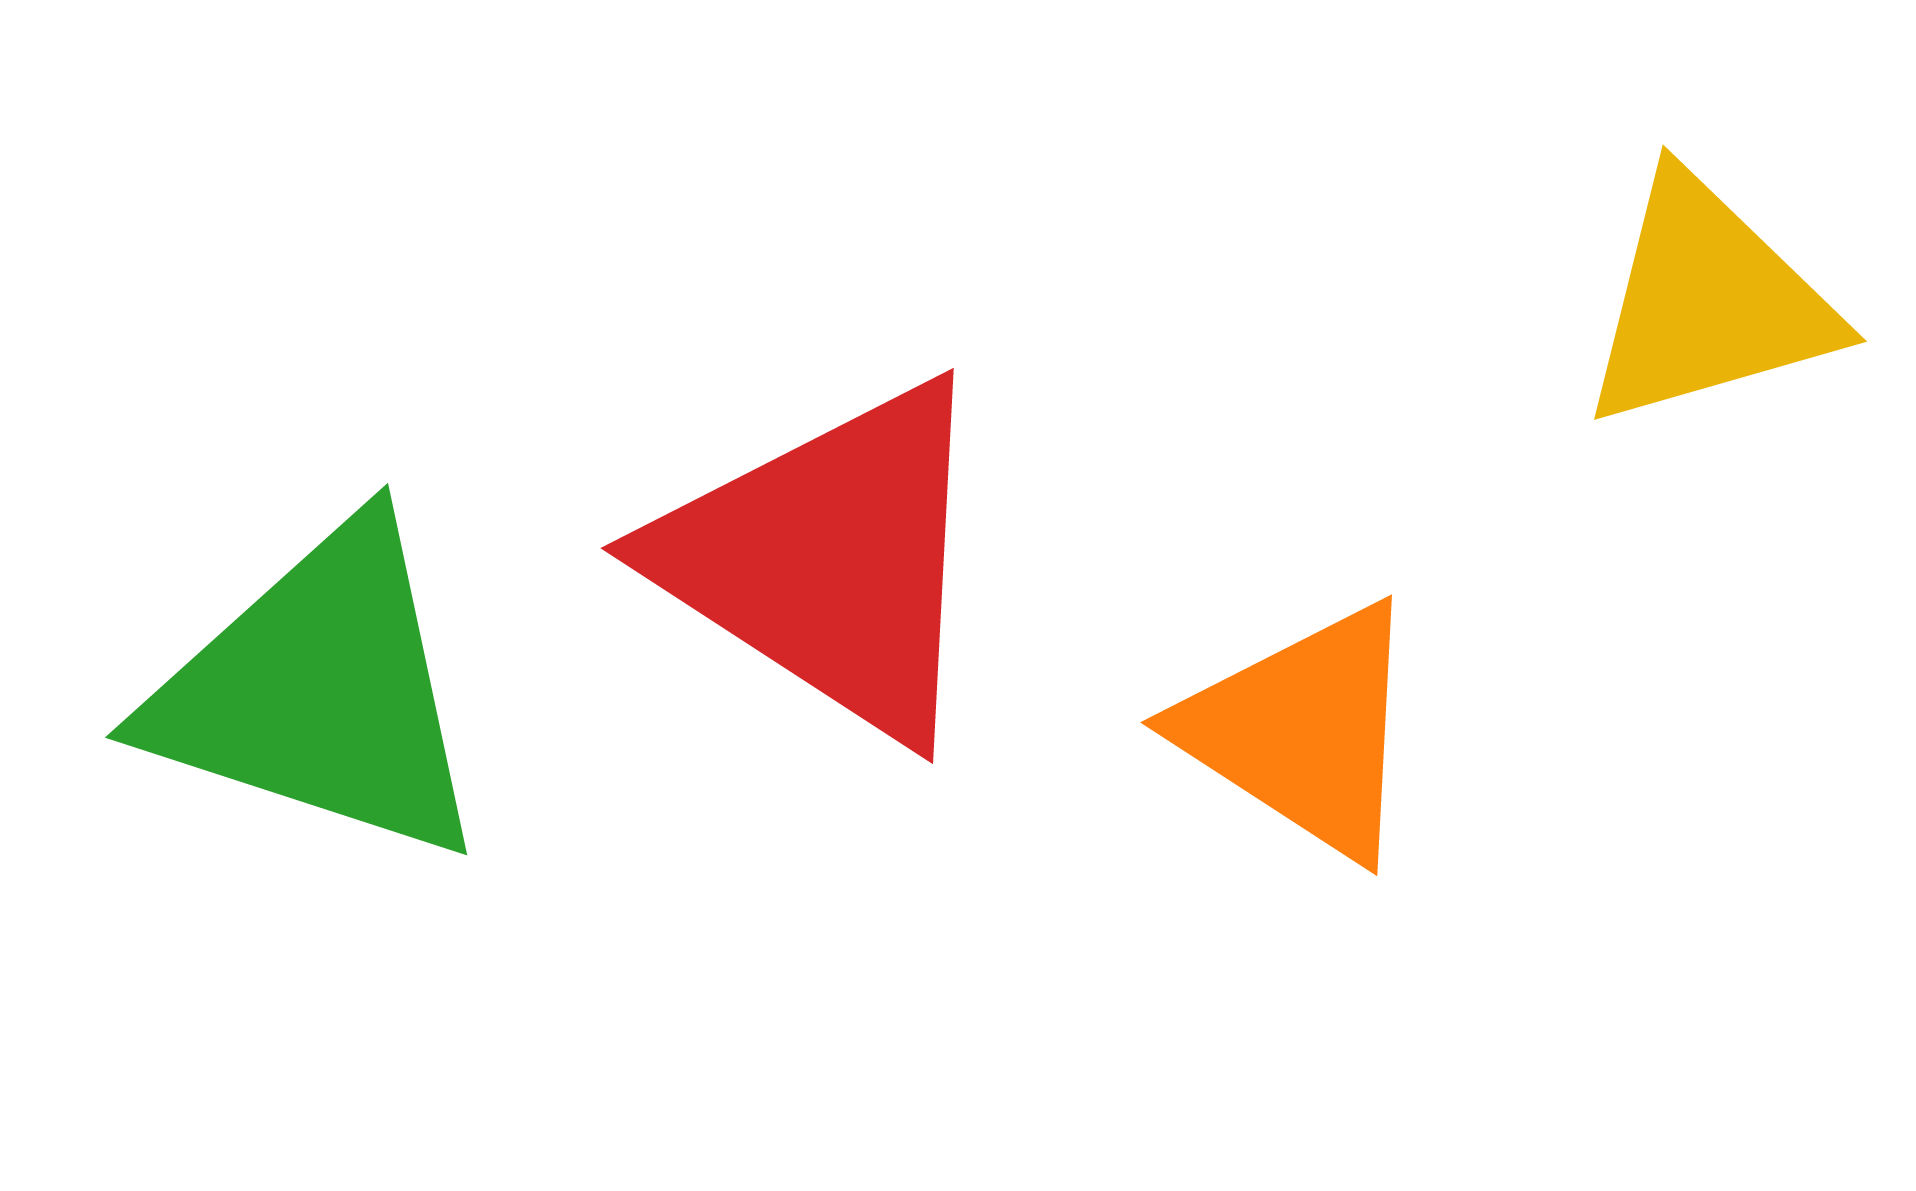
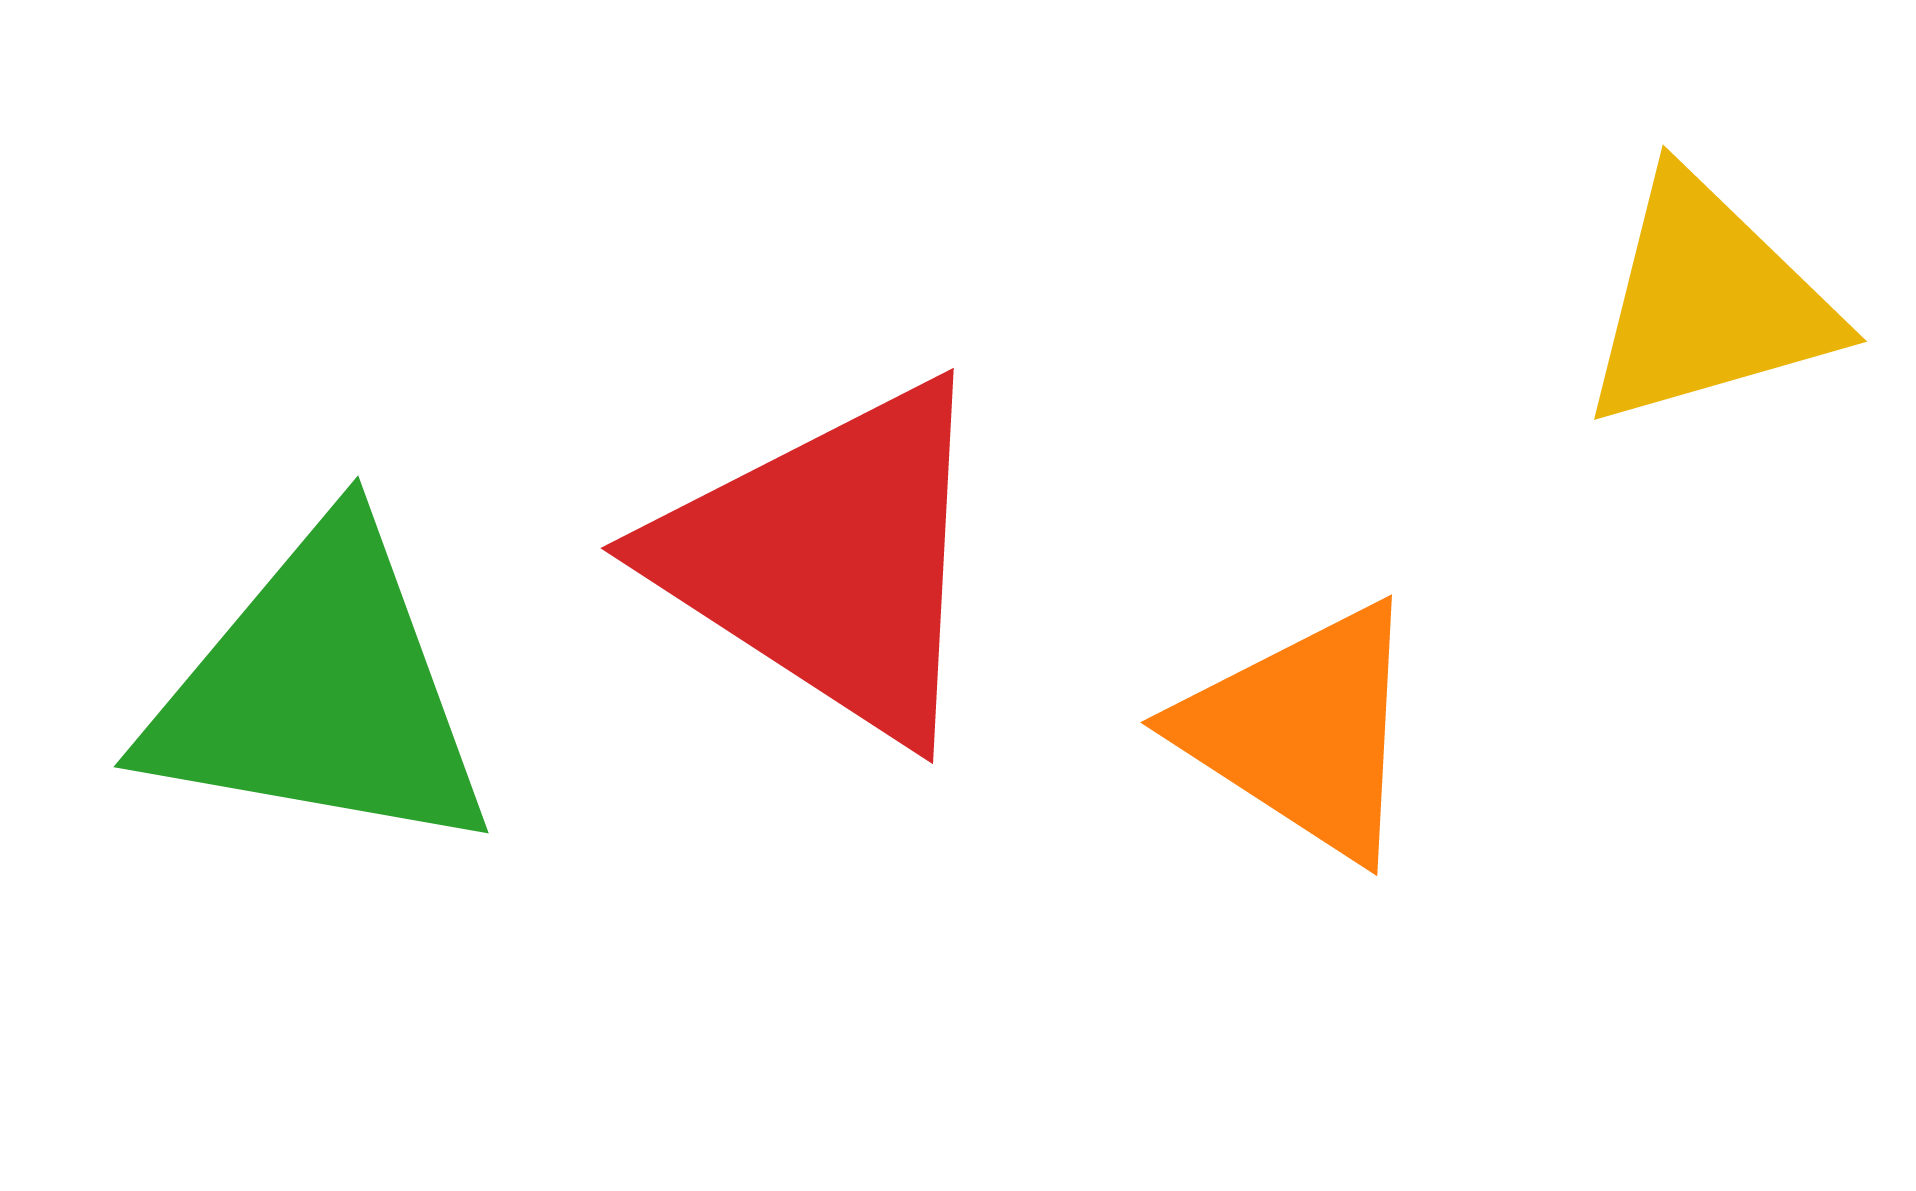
green triangle: rotated 8 degrees counterclockwise
